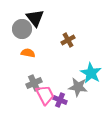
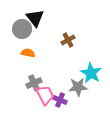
gray star: rotated 12 degrees counterclockwise
